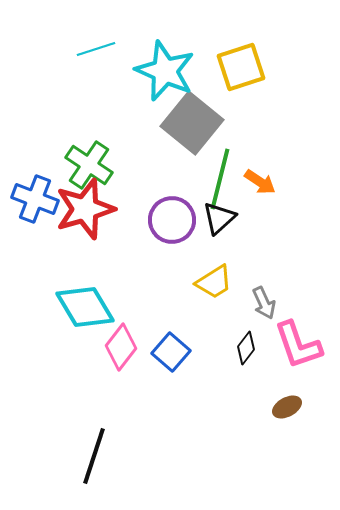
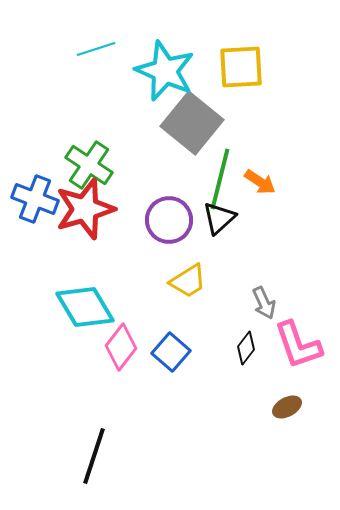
yellow square: rotated 15 degrees clockwise
purple circle: moved 3 px left
yellow trapezoid: moved 26 px left, 1 px up
